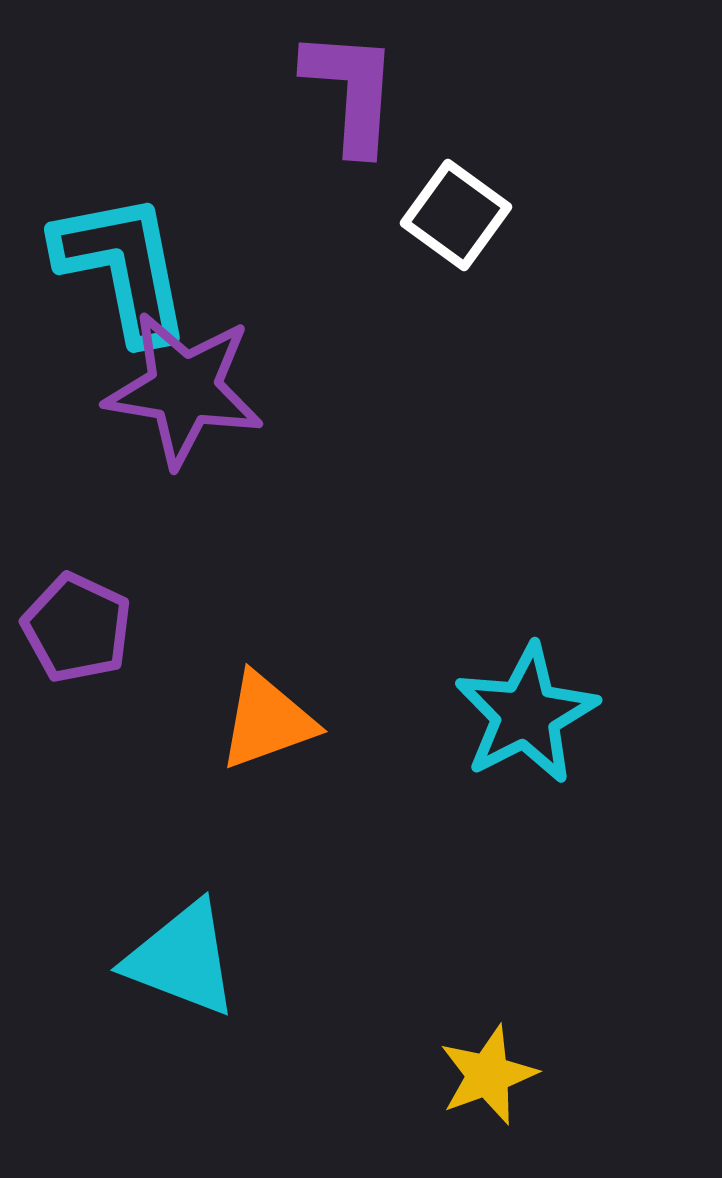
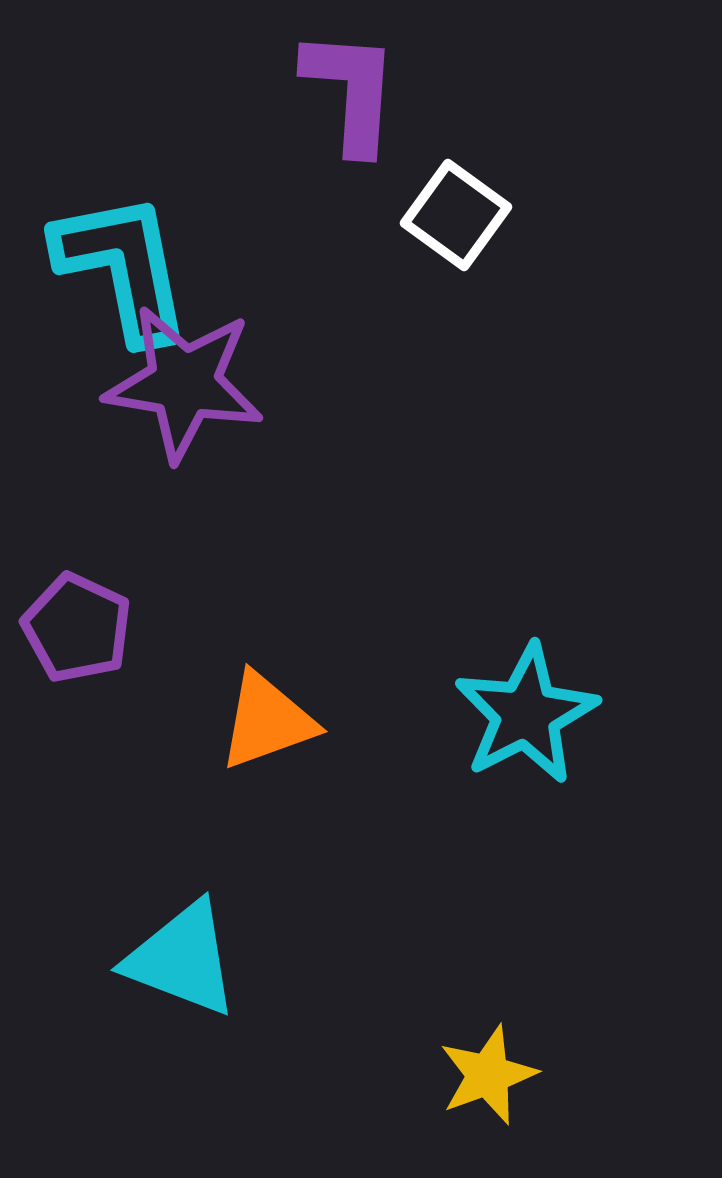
purple star: moved 6 px up
